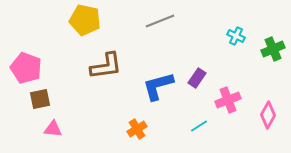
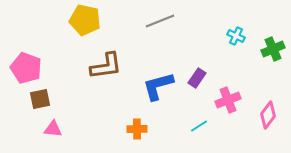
pink diamond: rotated 8 degrees clockwise
orange cross: rotated 30 degrees clockwise
